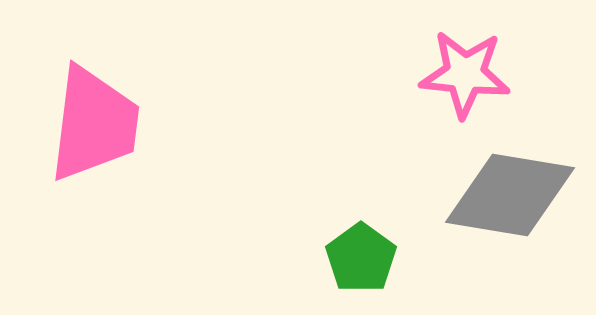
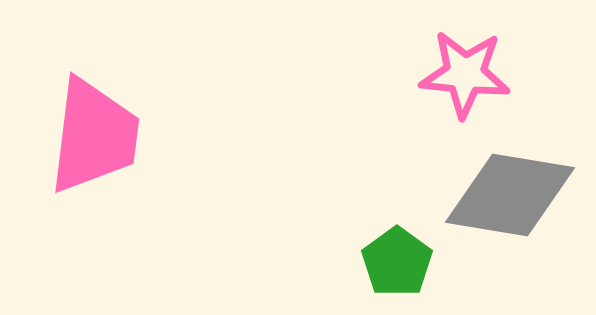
pink trapezoid: moved 12 px down
green pentagon: moved 36 px right, 4 px down
